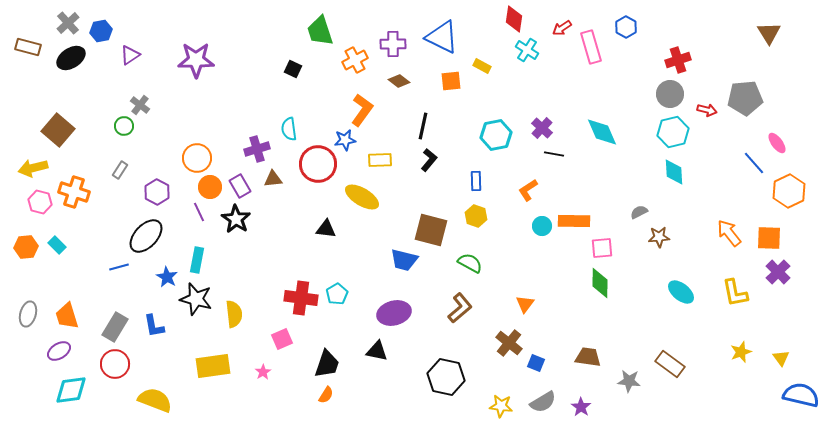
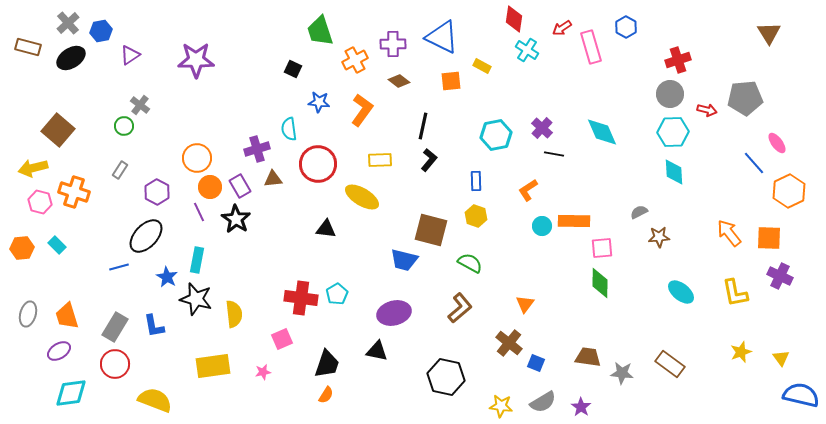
cyan hexagon at (673, 132): rotated 12 degrees clockwise
blue star at (345, 140): moved 26 px left, 38 px up; rotated 15 degrees clockwise
orange hexagon at (26, 247): moved 4 px left, 1 px down
purple cross at (778, 272): moved 2 px right, 4 px down; rotated 20 degrees counterclockwise
pink star at (263, 372): rotated 21 degrees clockwise
gray star at (629, 381): moved 7 px left, 8 px up
cyan diamond at (71, 390): moved 3 px down
